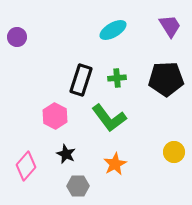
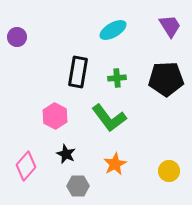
black rectangle: moved 3 px left, 8 px up; rotated 8 degrees counterclockwise
yellow circle: moved 5 px left, 19 px down
